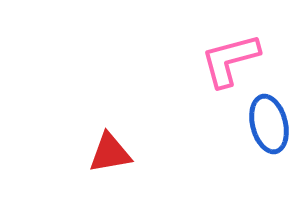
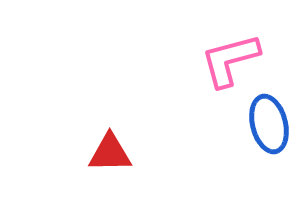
red triangle: rotated 9 degrees clockwise
